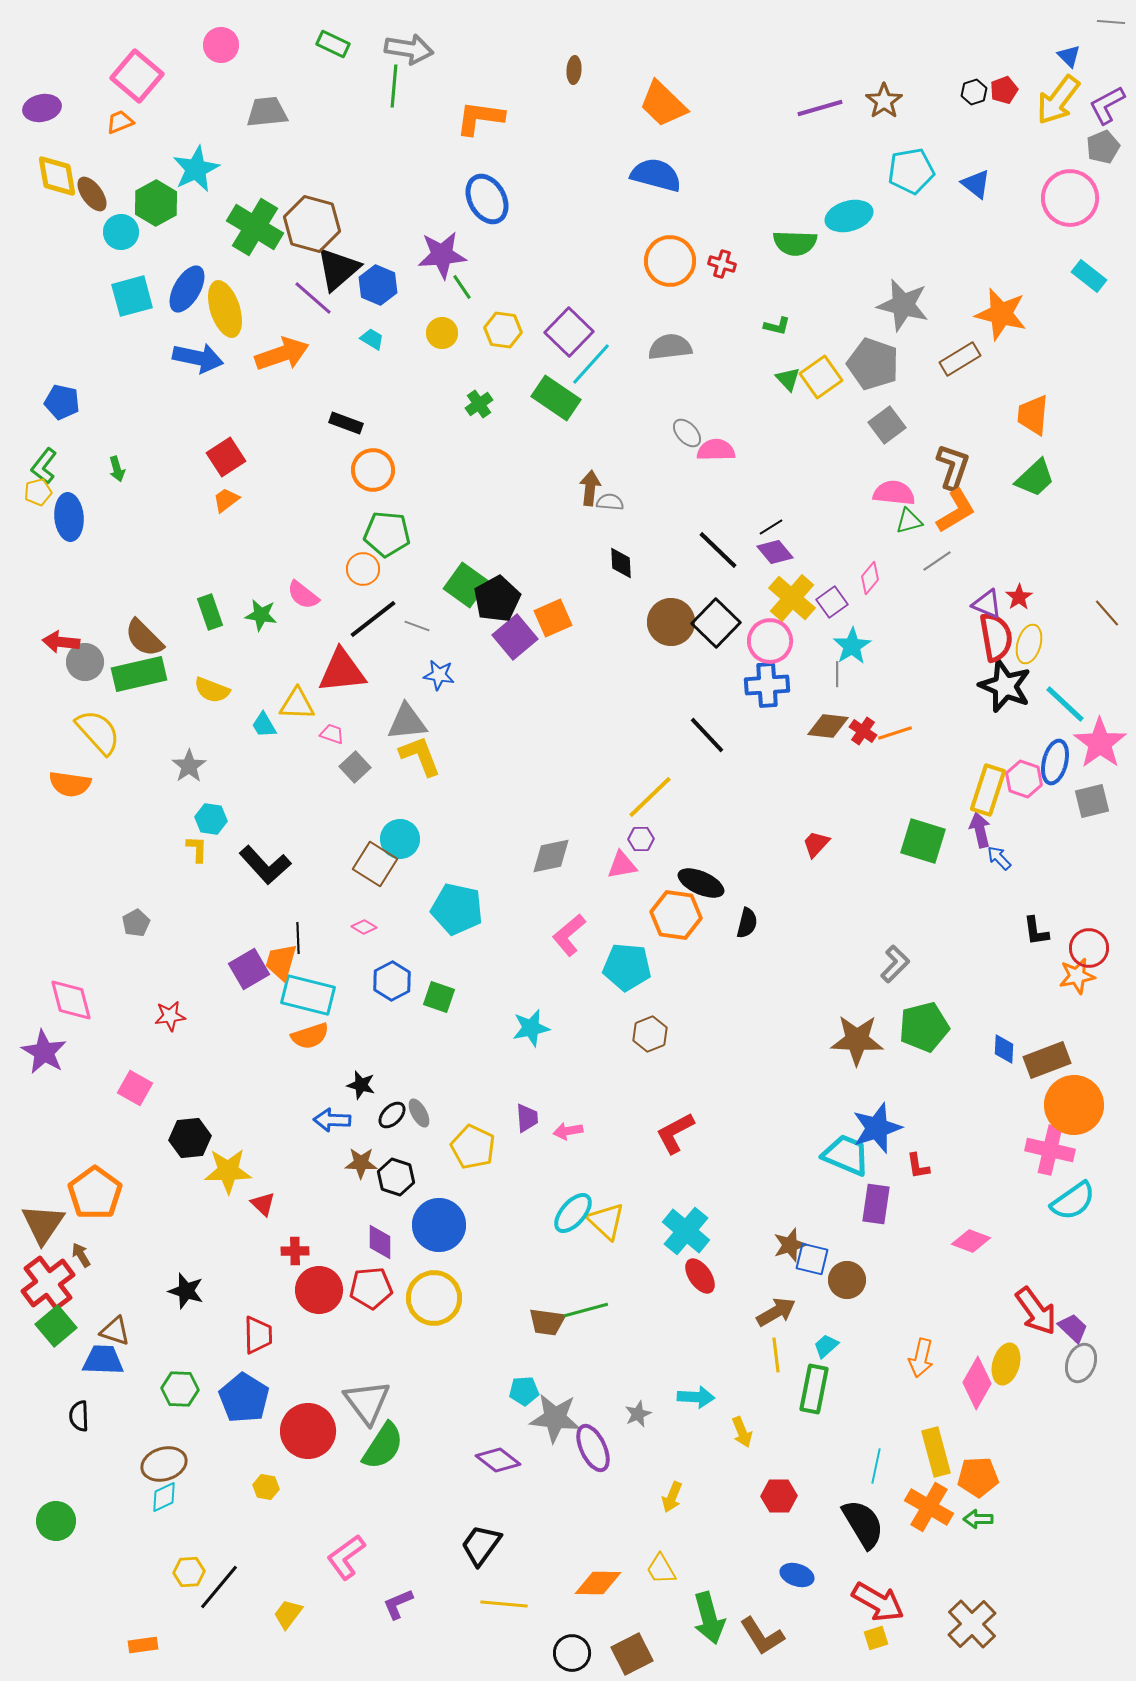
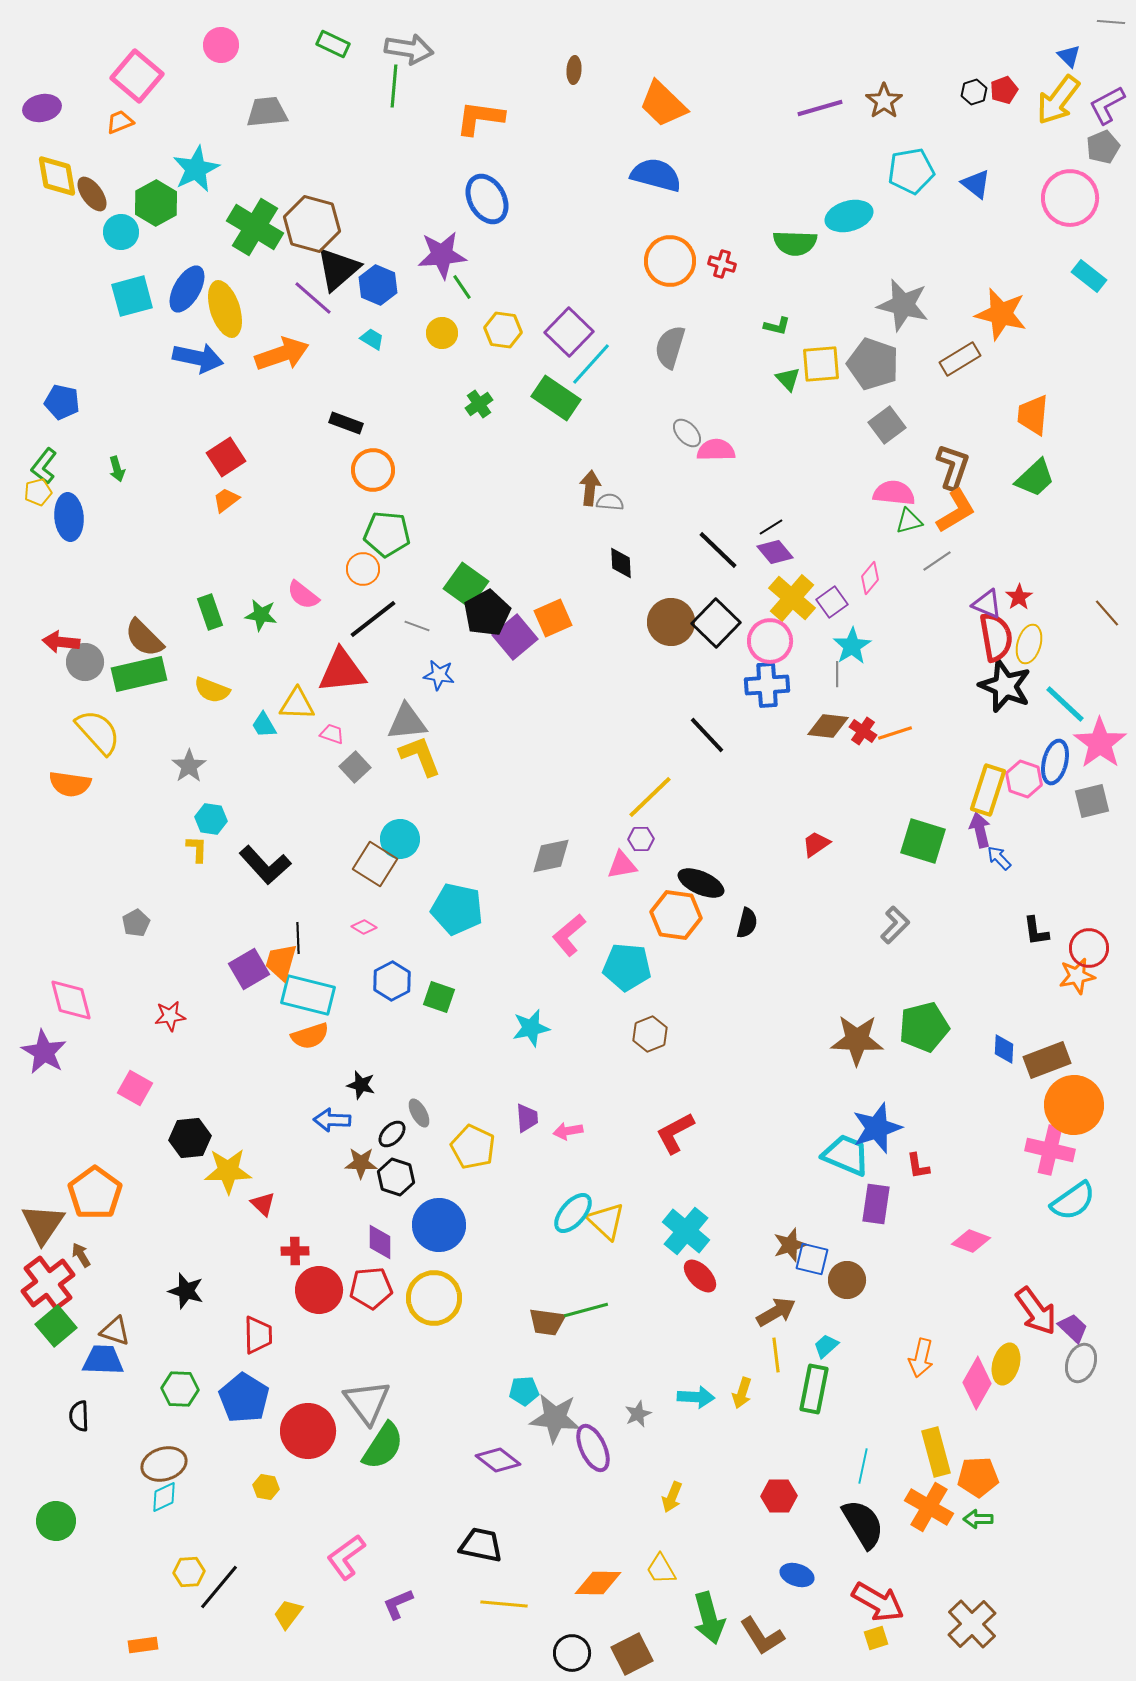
gray semicircle at (670, 347): rotated 66 degrees counterclockwise
yellow square at (821, 377): moved 13 px up; rotated 30 degrees clockwise
black pentagon at (497, 599): moved 10 px left, 14 px down
red trapezoid at (816, 844): rotated 12 degrees clockwise
gray L-shape at (895, 964): moved 39 px up
black ellipse at (392, 1115): moved 19 px down
red ellipse at (700, 1276): rotated 9 degrees counterclockwise
yellow arrow at (742, 1432): moved 39 px up; rotated 40 degrees clockwise
cyan line at (876, 1466): moved 13 px left
black trapezoid at (481, 1545): rotated 66 degrees clockwise
